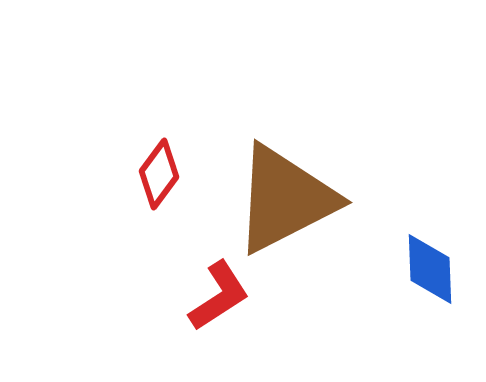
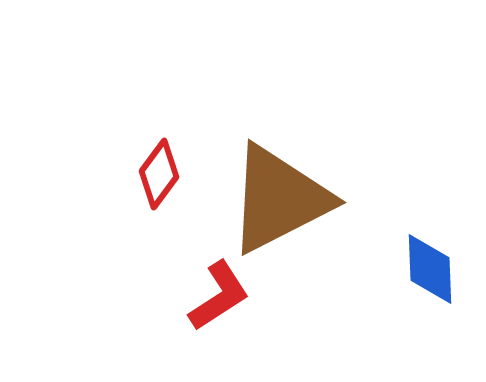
brown triangle: moved 6 px left
